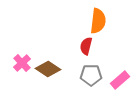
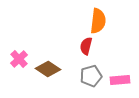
pink cross: moved 3 px left, 4 px up
gray pentagon: moved 1 px down; rotated 15 degrees counterclockwise
pink rectangle: rotated 36 degrees clockwise
